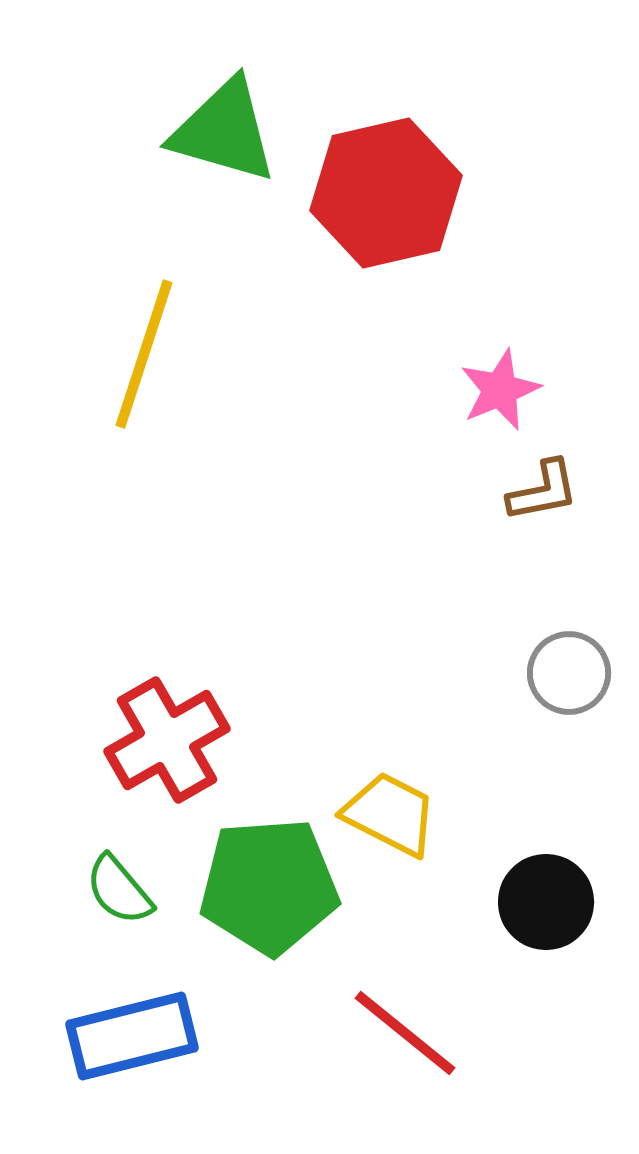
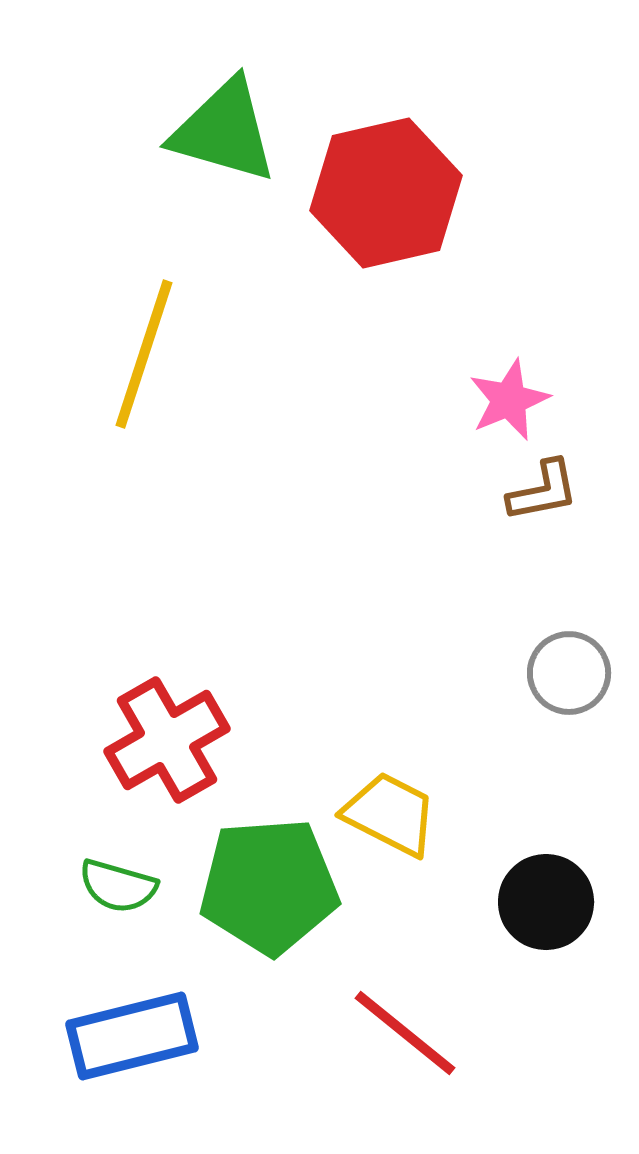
pink star: moved 9 px right, 10 px down
green semicircle: moved 1 px left, 4 px up; rotated 34 degrees counterclockwise
